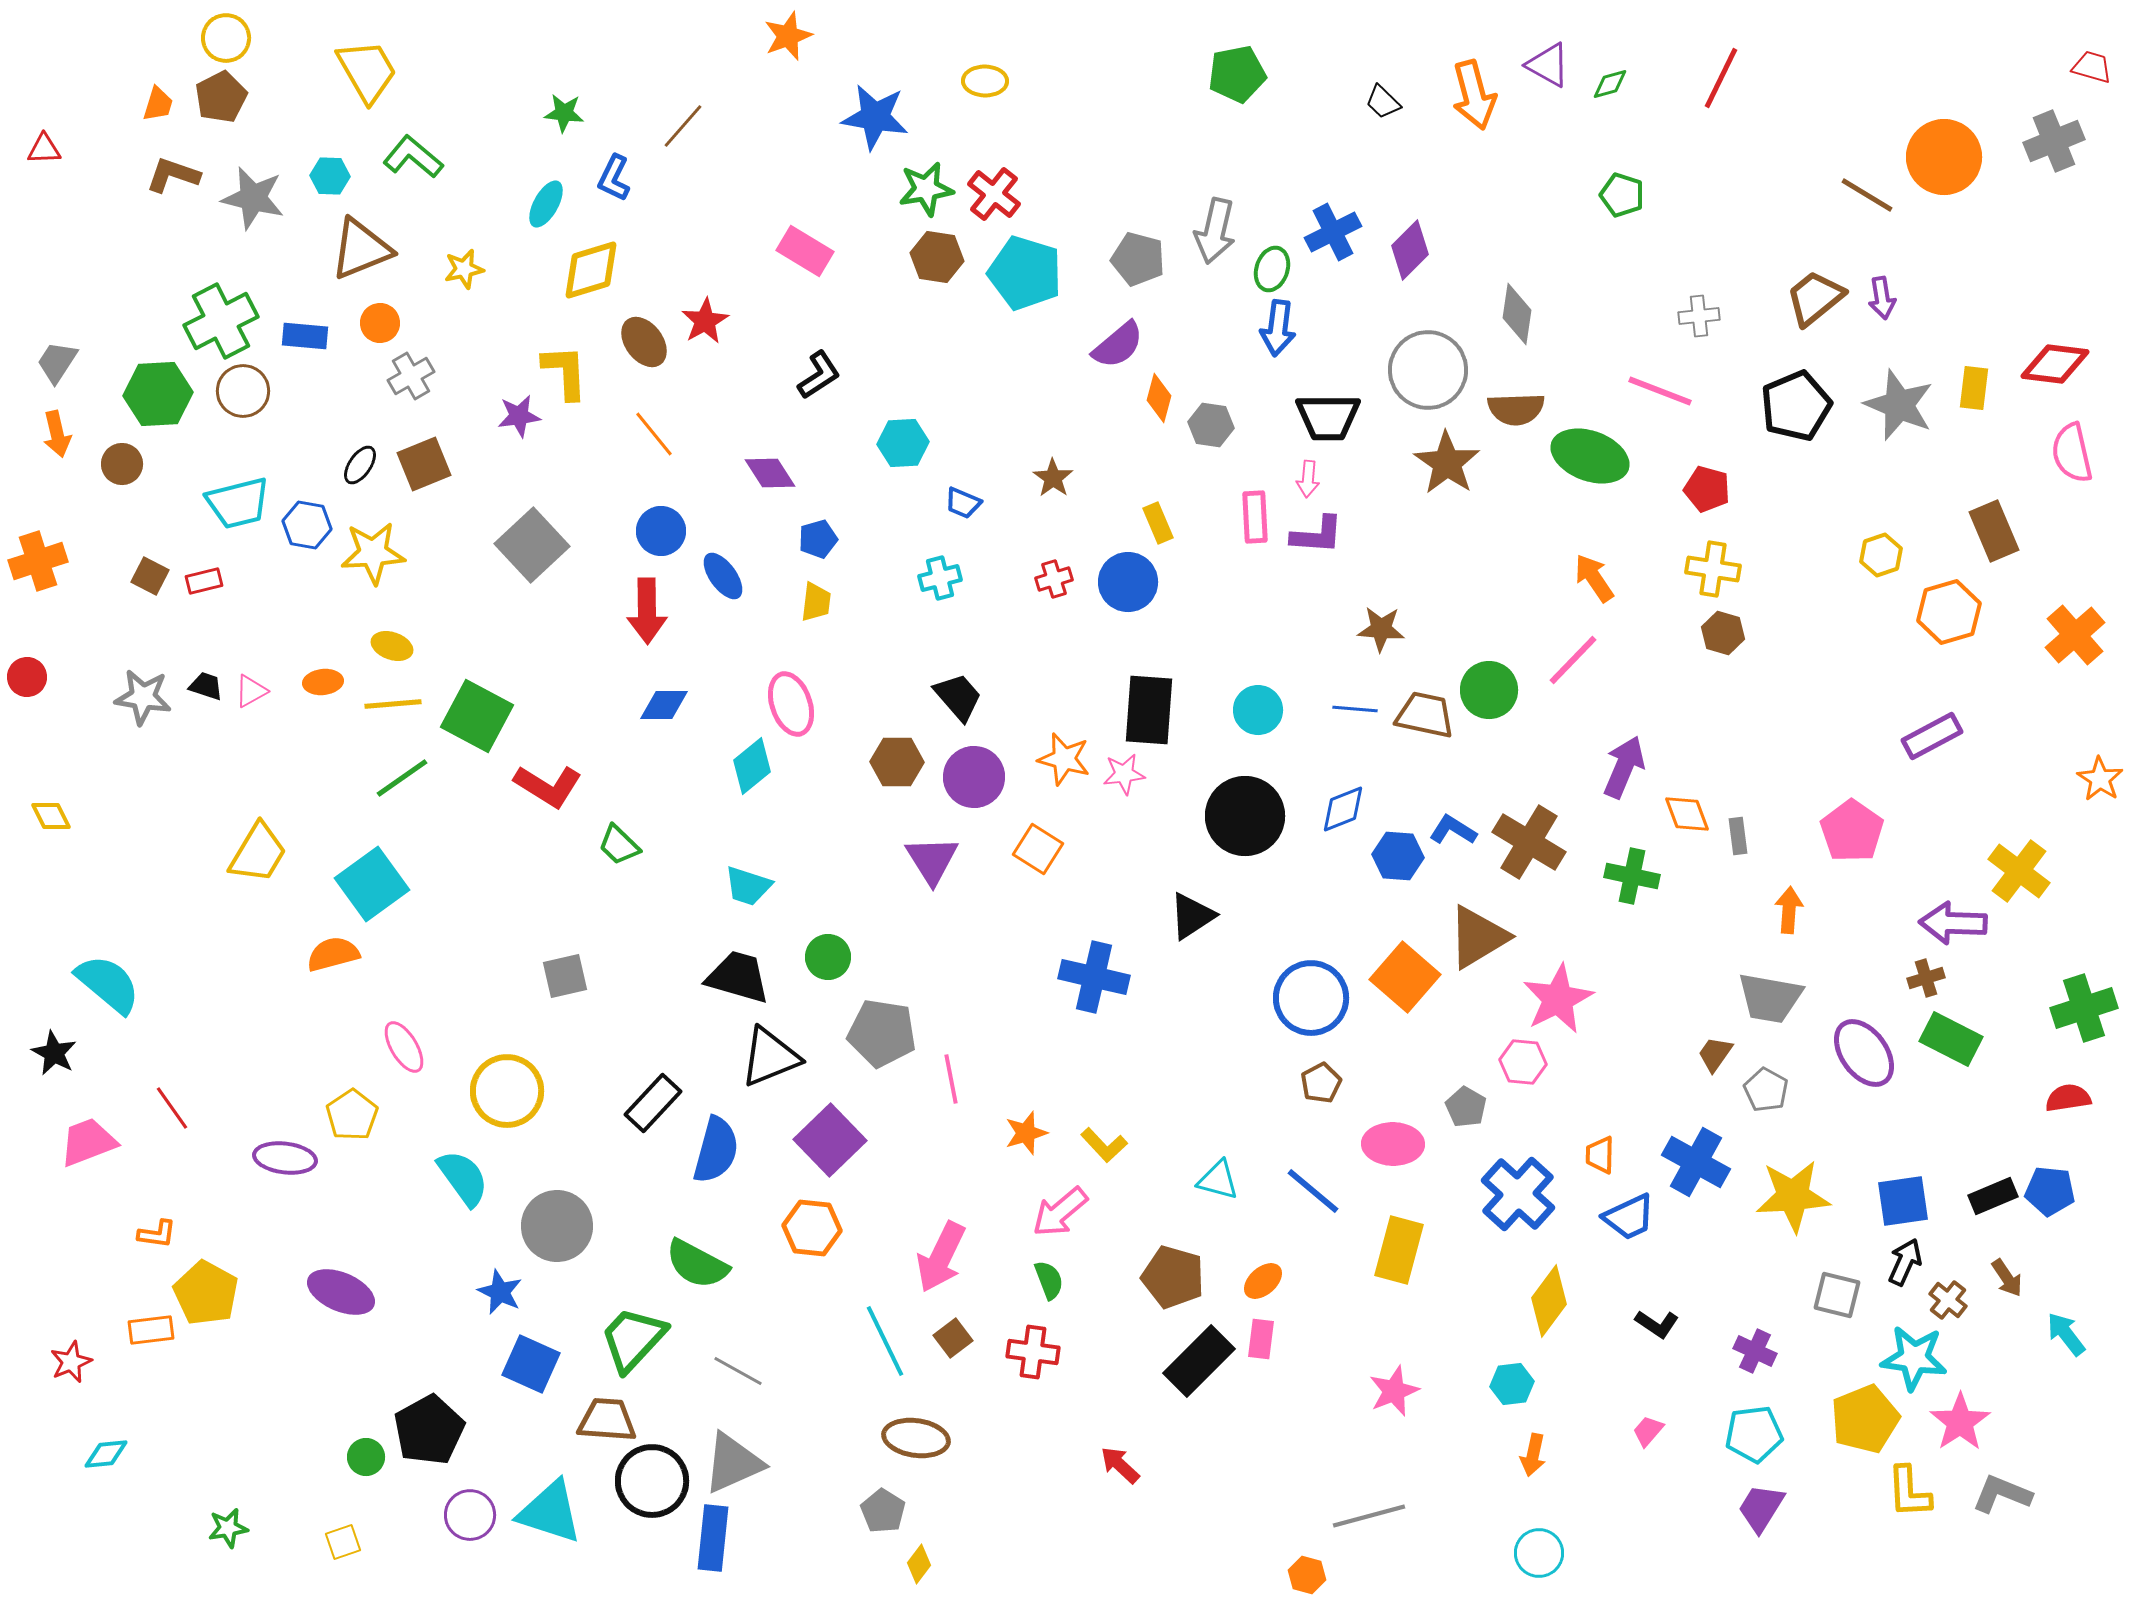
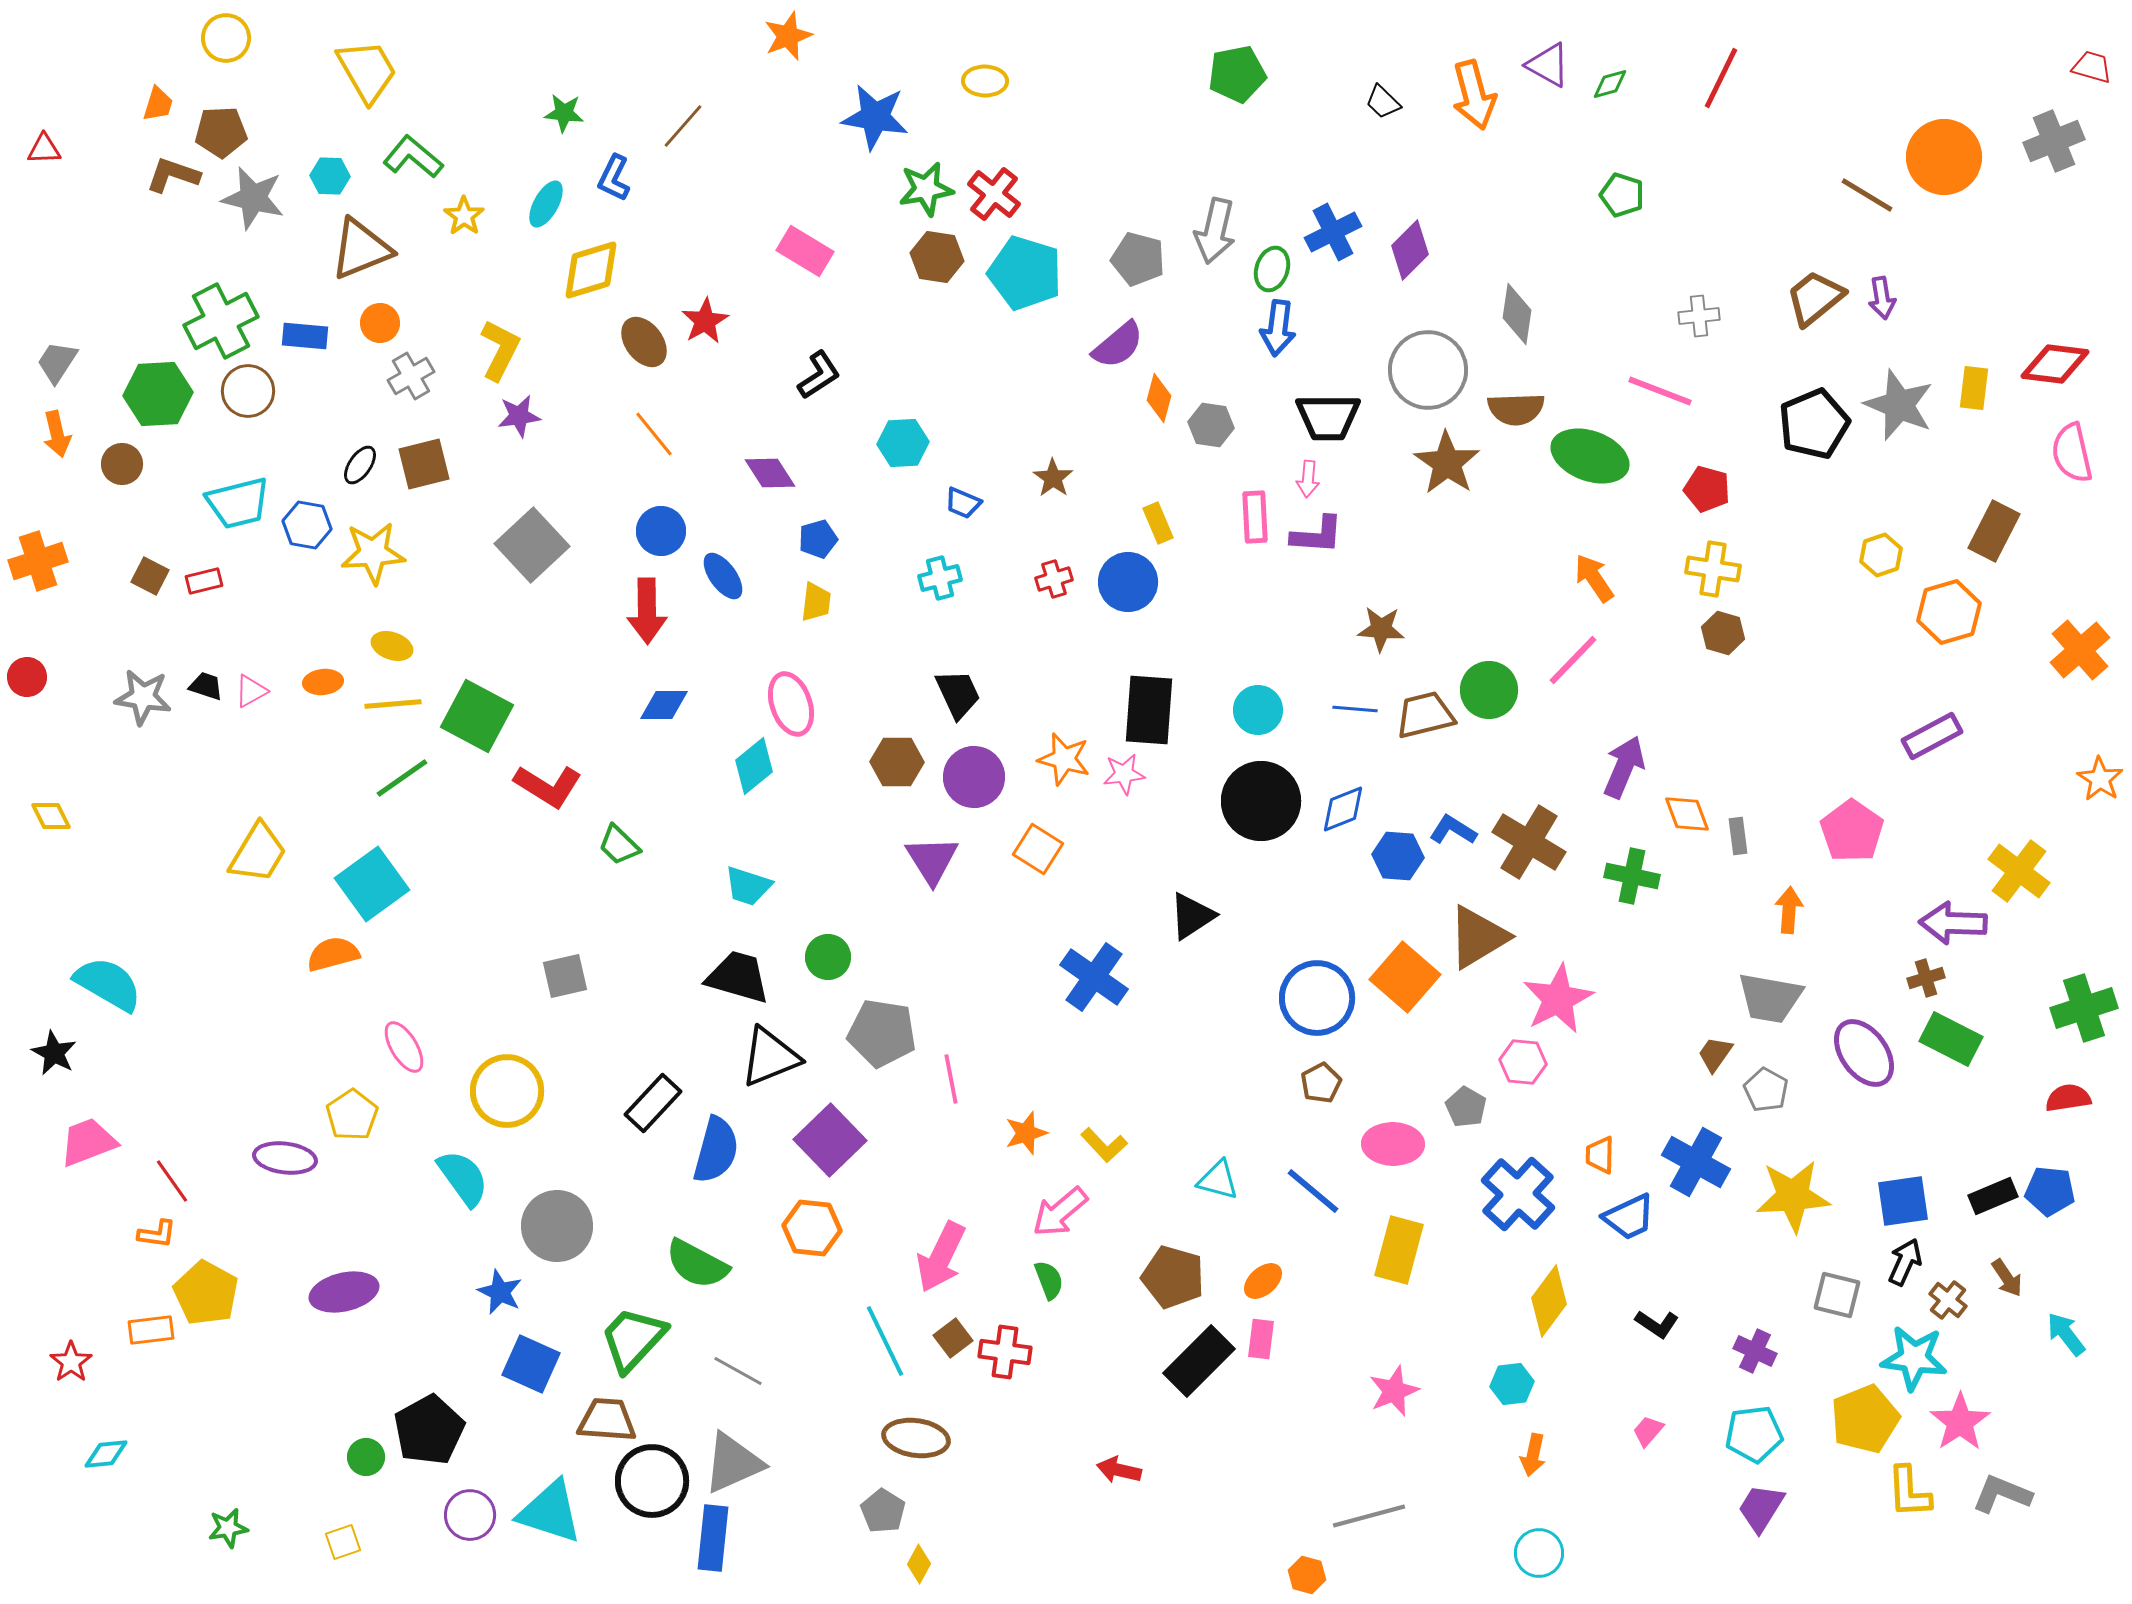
brown pentagon at (221, 97): moved 35 px down; rotated 24 degrees clockwise
yellow star at (464, 269): moved 53 px up; rotated 24 degrees counterclockwise
yellow L-shape at (565, 372): moved 65 px left, 22 px up; rotated 30 degrees clockwise
brown circle at (243, 391): moved 5 px right
black pentagon at (1796, 406): moved 18 px right, 18 px down
brown square at (424, 464): rotated 8 degrees clockwise
brown rectangle at (1994, 531): rotated 50 degrees clockwise
orange cross at (2075, 635): moved 5 px right, 15 px down
black trapezoid at (958, 697): moved 3 px up; rotated 16 degrees clockwise
brown trapezoid at (1425, 715): rotated 26 degrees counterclockwise
cyan diamond at (752, 766): moved 2 px right
black circle at (1245, 816): moved 16 px right, 15 px up
blue cross at (1094, 977): rotated 22 degrees clockwise
cyan semicircle at (108, 984): rotated 10 degrees counterclockwise
blue circle at (1311, 998): moved 6 px right
red line at (172, 1108): moved 73 px down
purple ellipse at (341, 1292): moved 3 px right; rotated 36 degrees counterclockwise
red cross at (1033, 1352): moved 28 px left
red star at (71, 1362): rotated 12 degrees counterclockwise
red arrow at (1120, 1465): moved 1 px left, 5 px down; rotated 30 degrees counterclockwise
yellow diamond at (919, 1564): rotated 9 degrees counterclockwise
